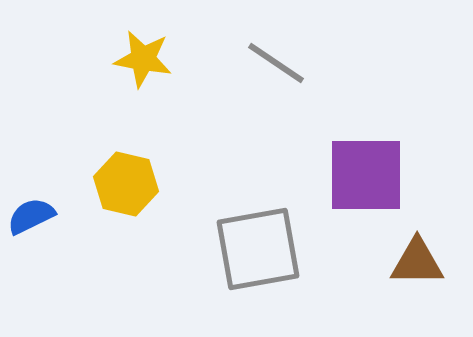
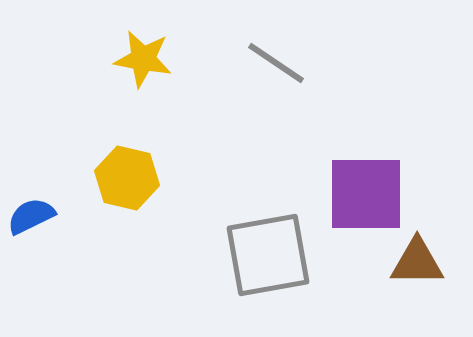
purple square: moved 19 px down
yellow hexagon: moved 1 px right, 6 px up
gray square: moved 10 px right, 6 px down
